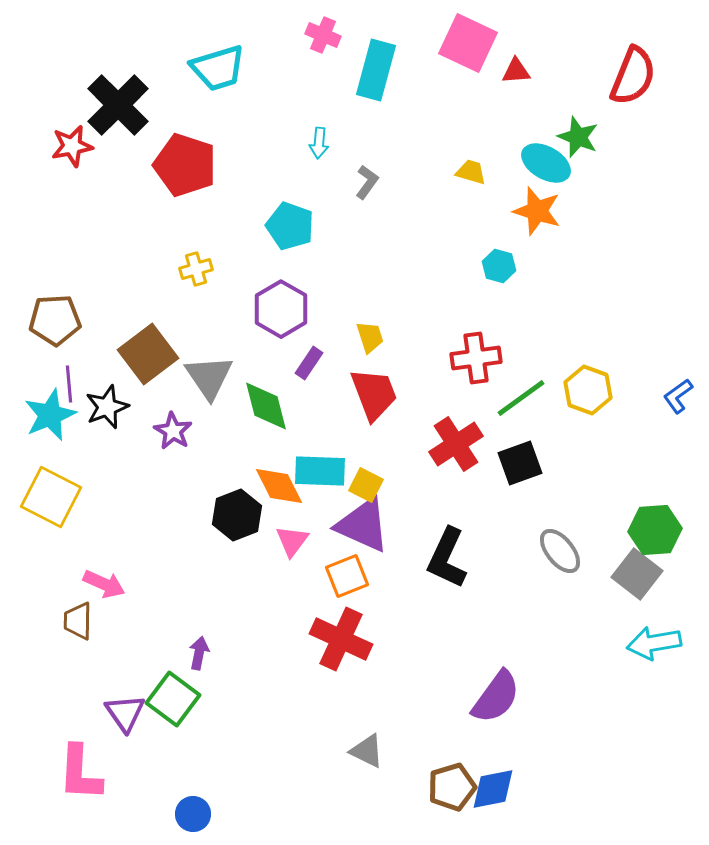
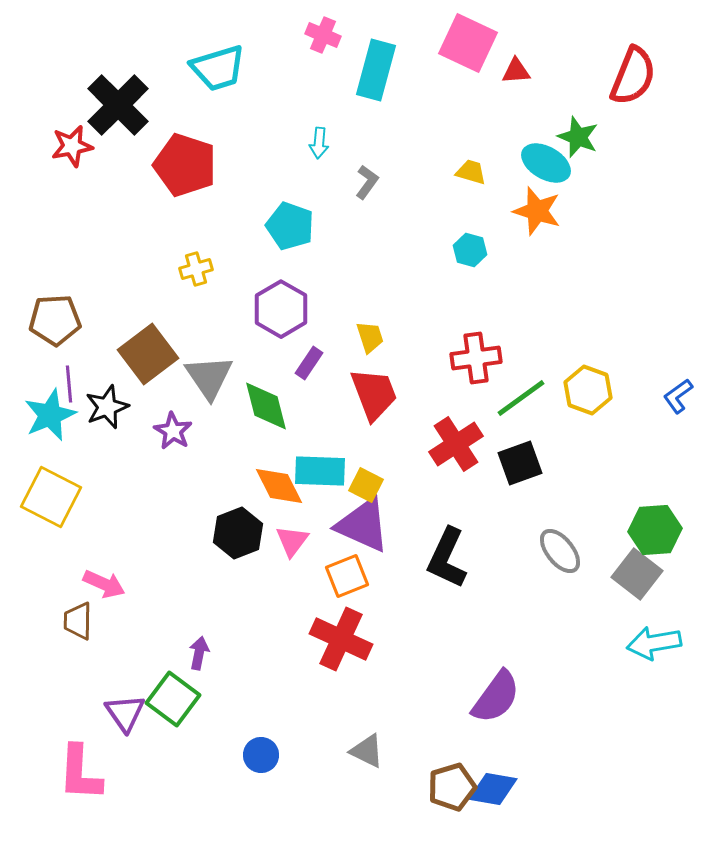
cyan hexagon at (499, 266): moved 29 px left, 16 px up
black hexagon at (237, 515): moved 1 px right, 18 px down
blue diamond at (493, 789): rotated 21 degrees clockwise
blue circle at (193, 814): moved 68 px right, 59 px up
